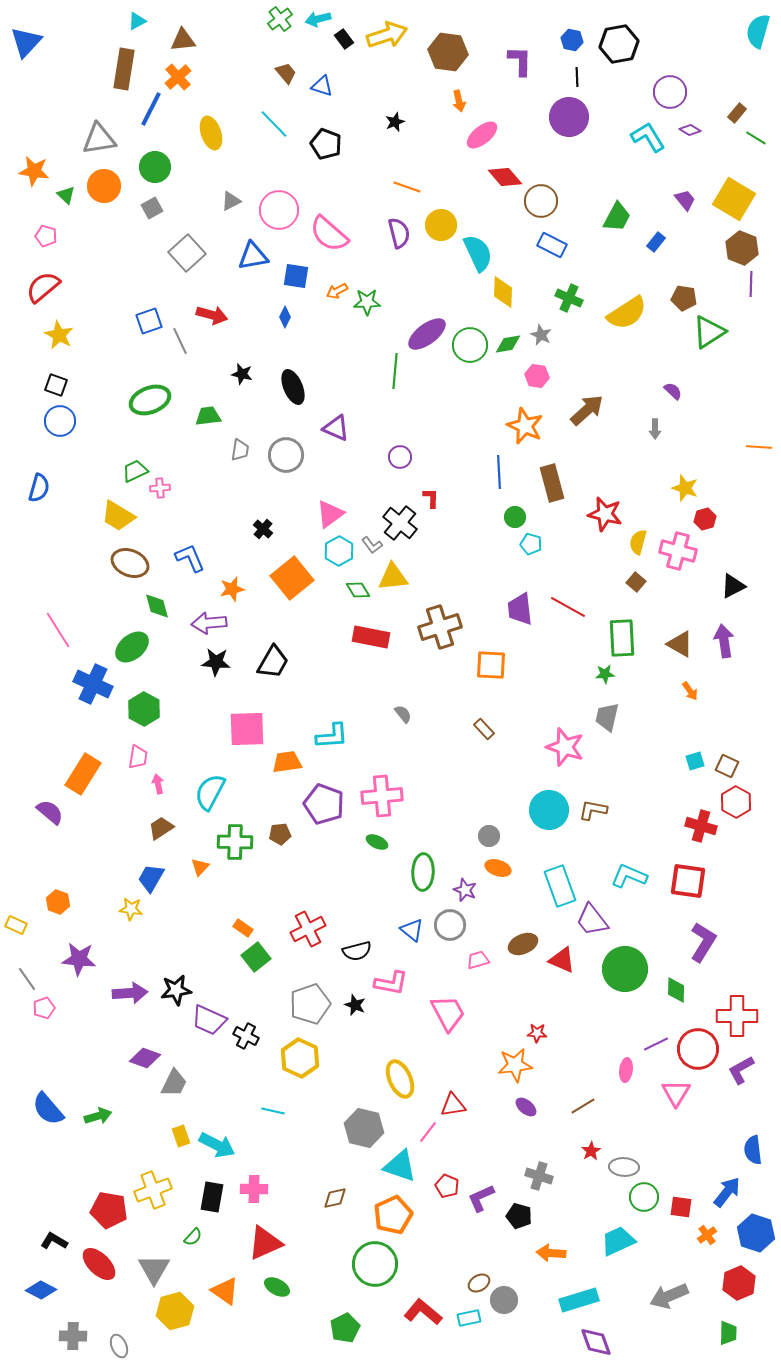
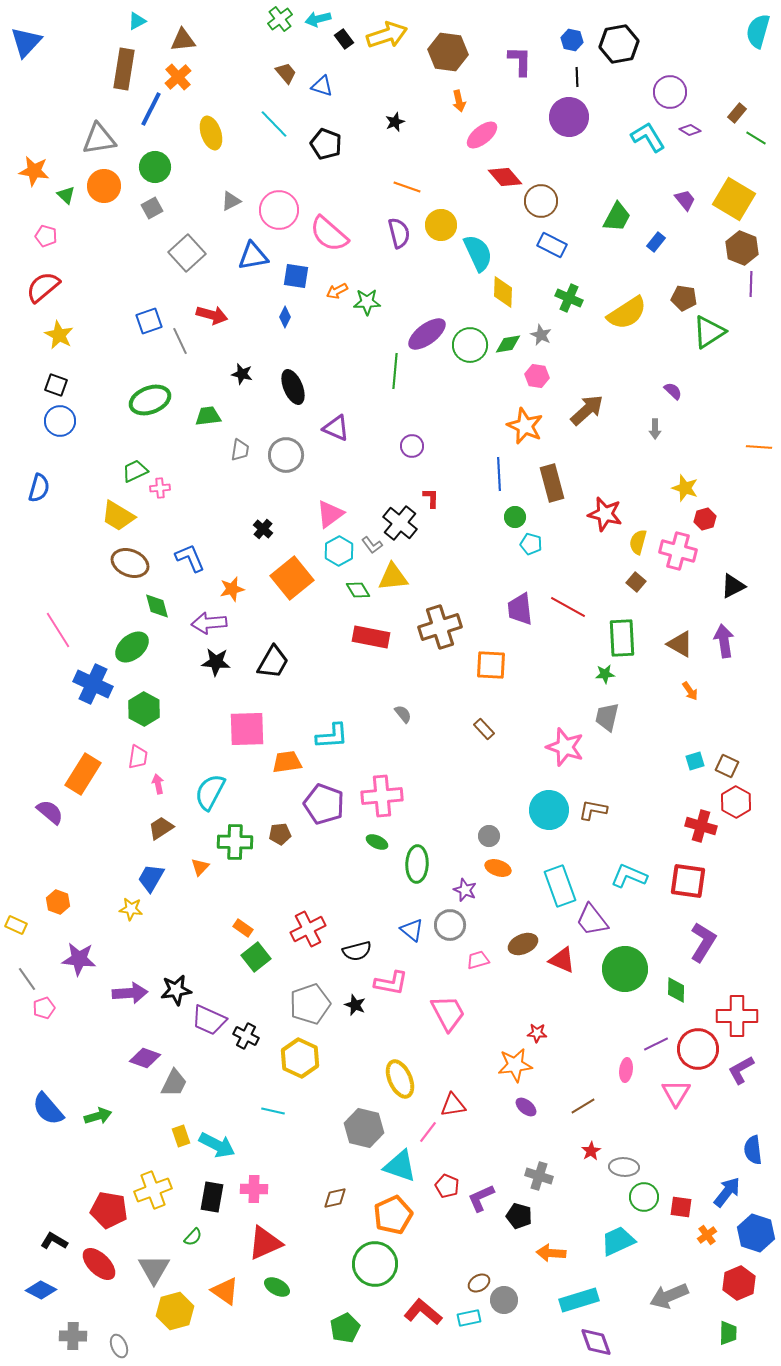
purple circle at (400, 457): moved 12 px right, 11 px up
blue line at (499, 472): moved 2 px down
green ellipse at (423, 872): moved 6 px left, 8 px up
